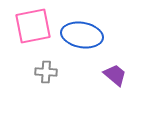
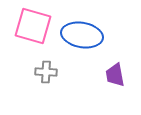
pink square: rotated 27 degrees clockwise
purple trapezoid: rotated 140 degrees counterclockwise
